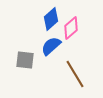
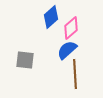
blue diamond: moved 2 px up
blue semicircle: moved 16 px right, 4 px down
brown line: rotated 28 degrees clockwise
